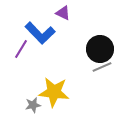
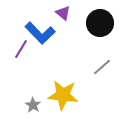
purple triangle: rotated 14 degrees clockwise
black circle: moved 26 px up
gray line: rotated 18 degrees counterclockwise
yellow star: moved 9 px right, 3 px down
gray star: rotated 28 degrees counterclockwise
